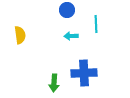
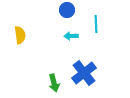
blue cross: rotated 35 degrees counterclockwise
green arrow: rotated 18 degrees counterclockwise
